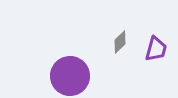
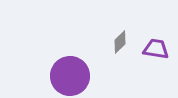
purple trapezoid: rotated 96 degrees counterclockwise
